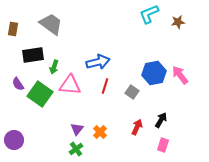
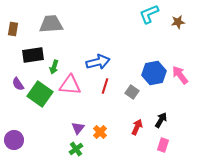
gray trapezoid: rotated 40 degrees counterclockwise
purple triangle: moved 1 px right, 1 px up
